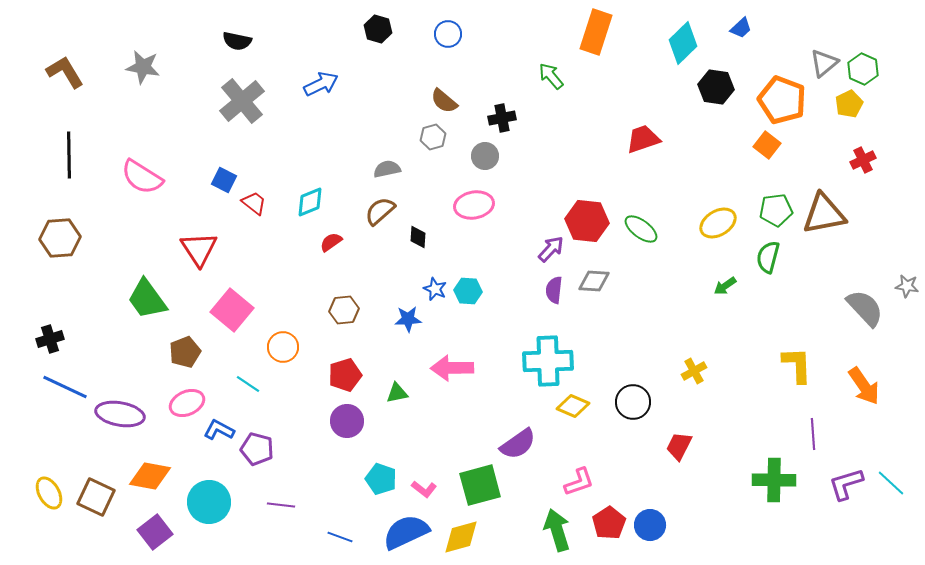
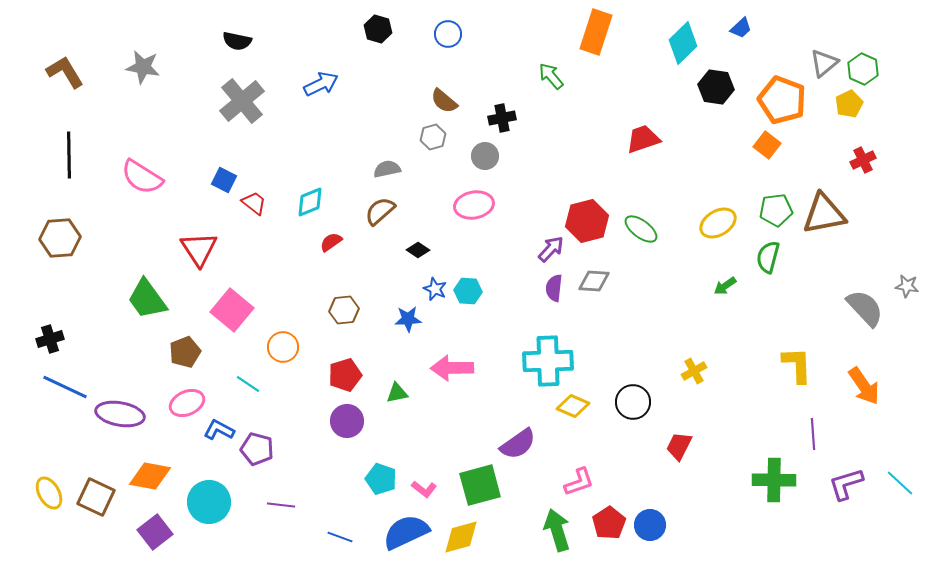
red hexagon at (587, 221): rotated 21 degrees counterclockwise
black diamond at (418, 237): moved 13 px down; rotated 60 degrees counterclockwise
purple semicircle at (554, 290): moved 2 px up
cyan line at (891, 483): moved 9 px right
